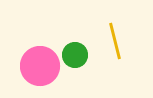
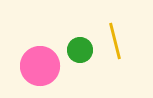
green circle: moved 5 px right, 5 px up
